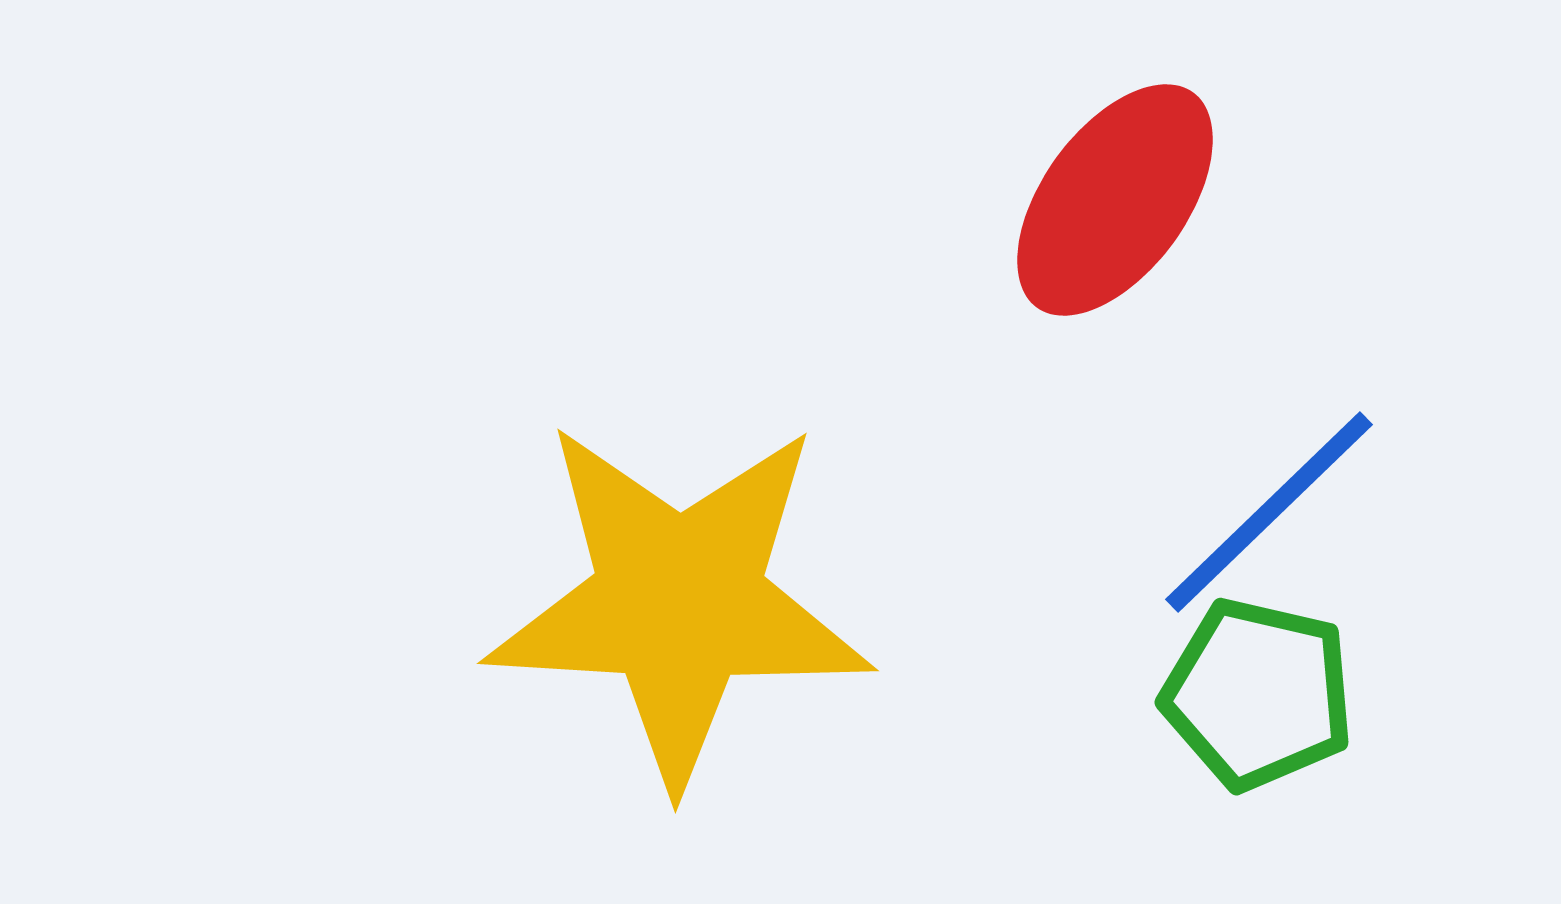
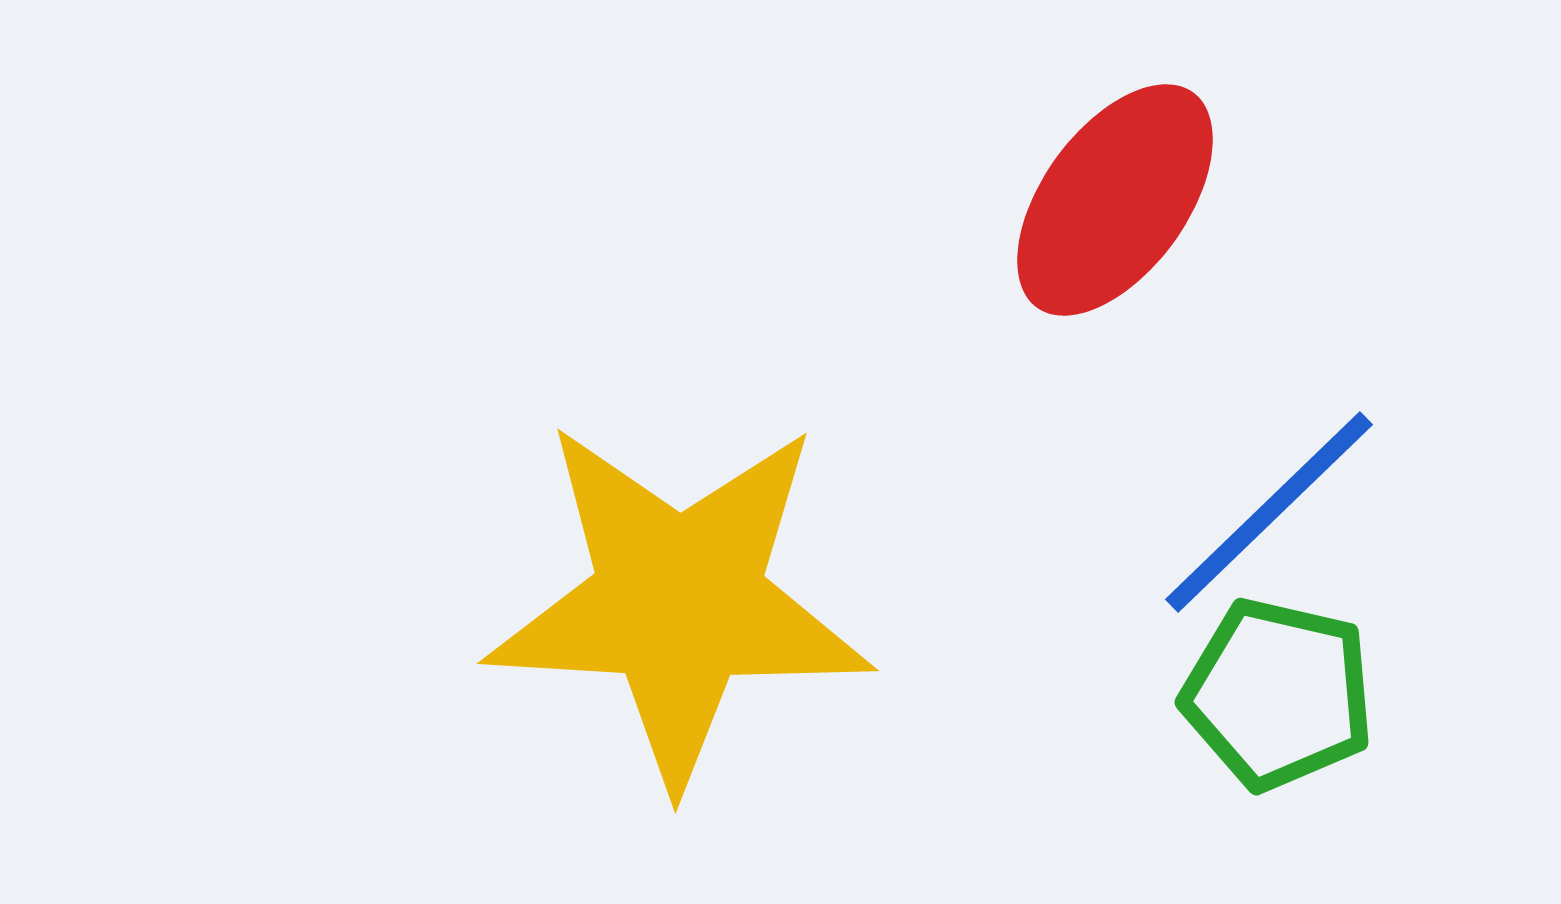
green pentagon: moved 20 px right
